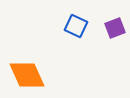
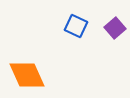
purple square: rotated 20 degrees counterclockwise
